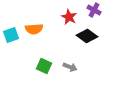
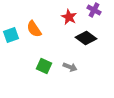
orange semicircle: rotated 60 degrees clockwise
black diamond: moved 1 px left, 2 px down
